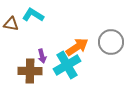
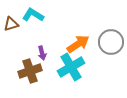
brown triangle: rotated 28 degrees counterclockwise
orange arrow: moved 1 px right, 3 px up
purple arrow: moved 3 px up
cyan cross: moved 4 px right, 2 px down
brown cross: rotated 20 degrees counterclockwise
